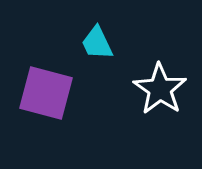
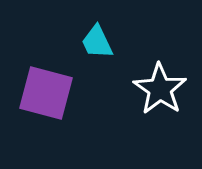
cyan trapezoid: moved 1 px up
